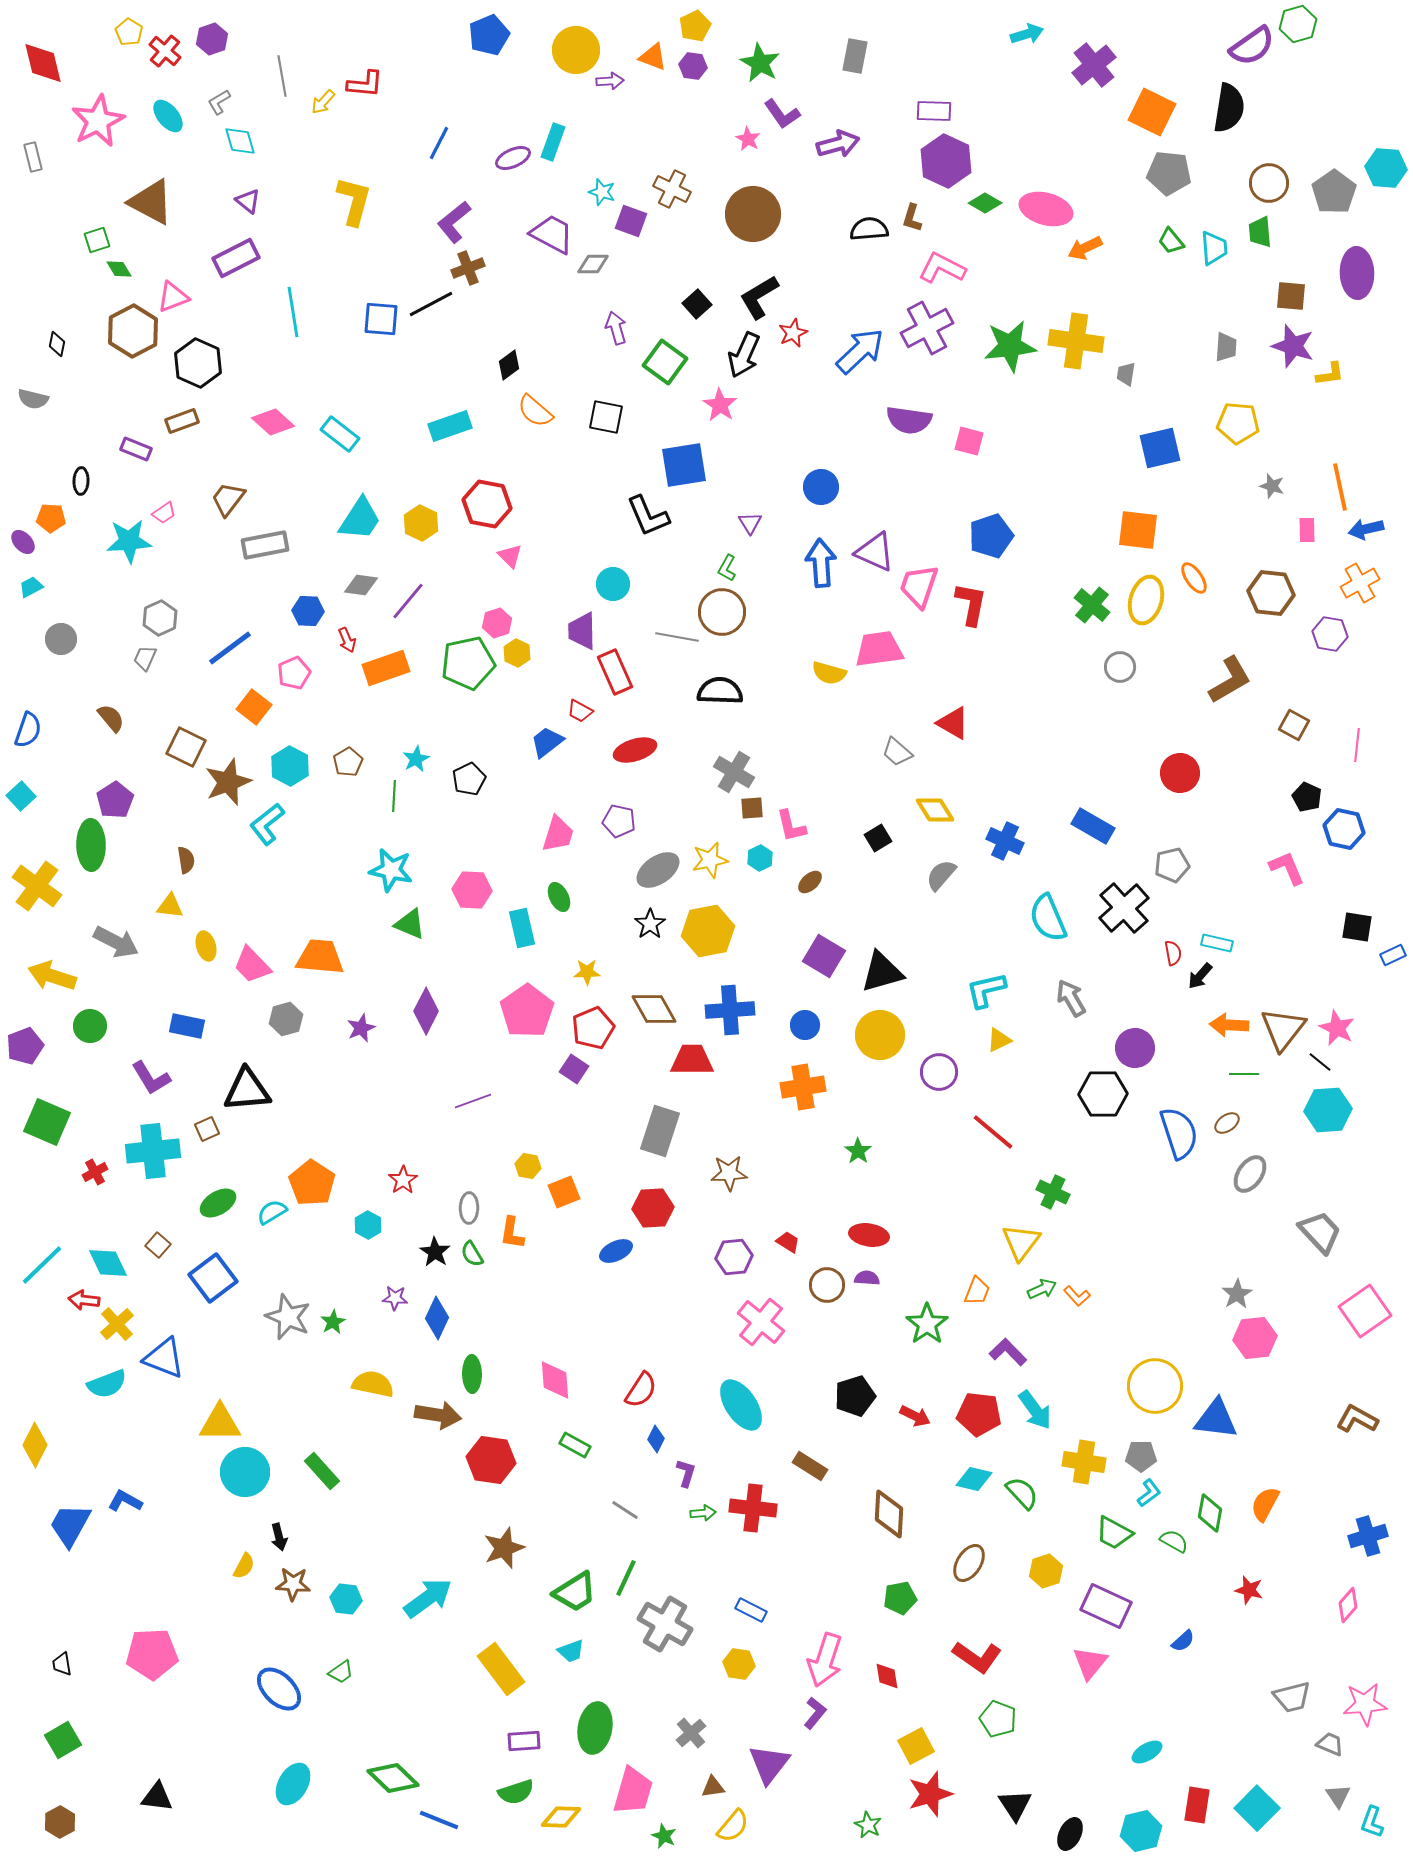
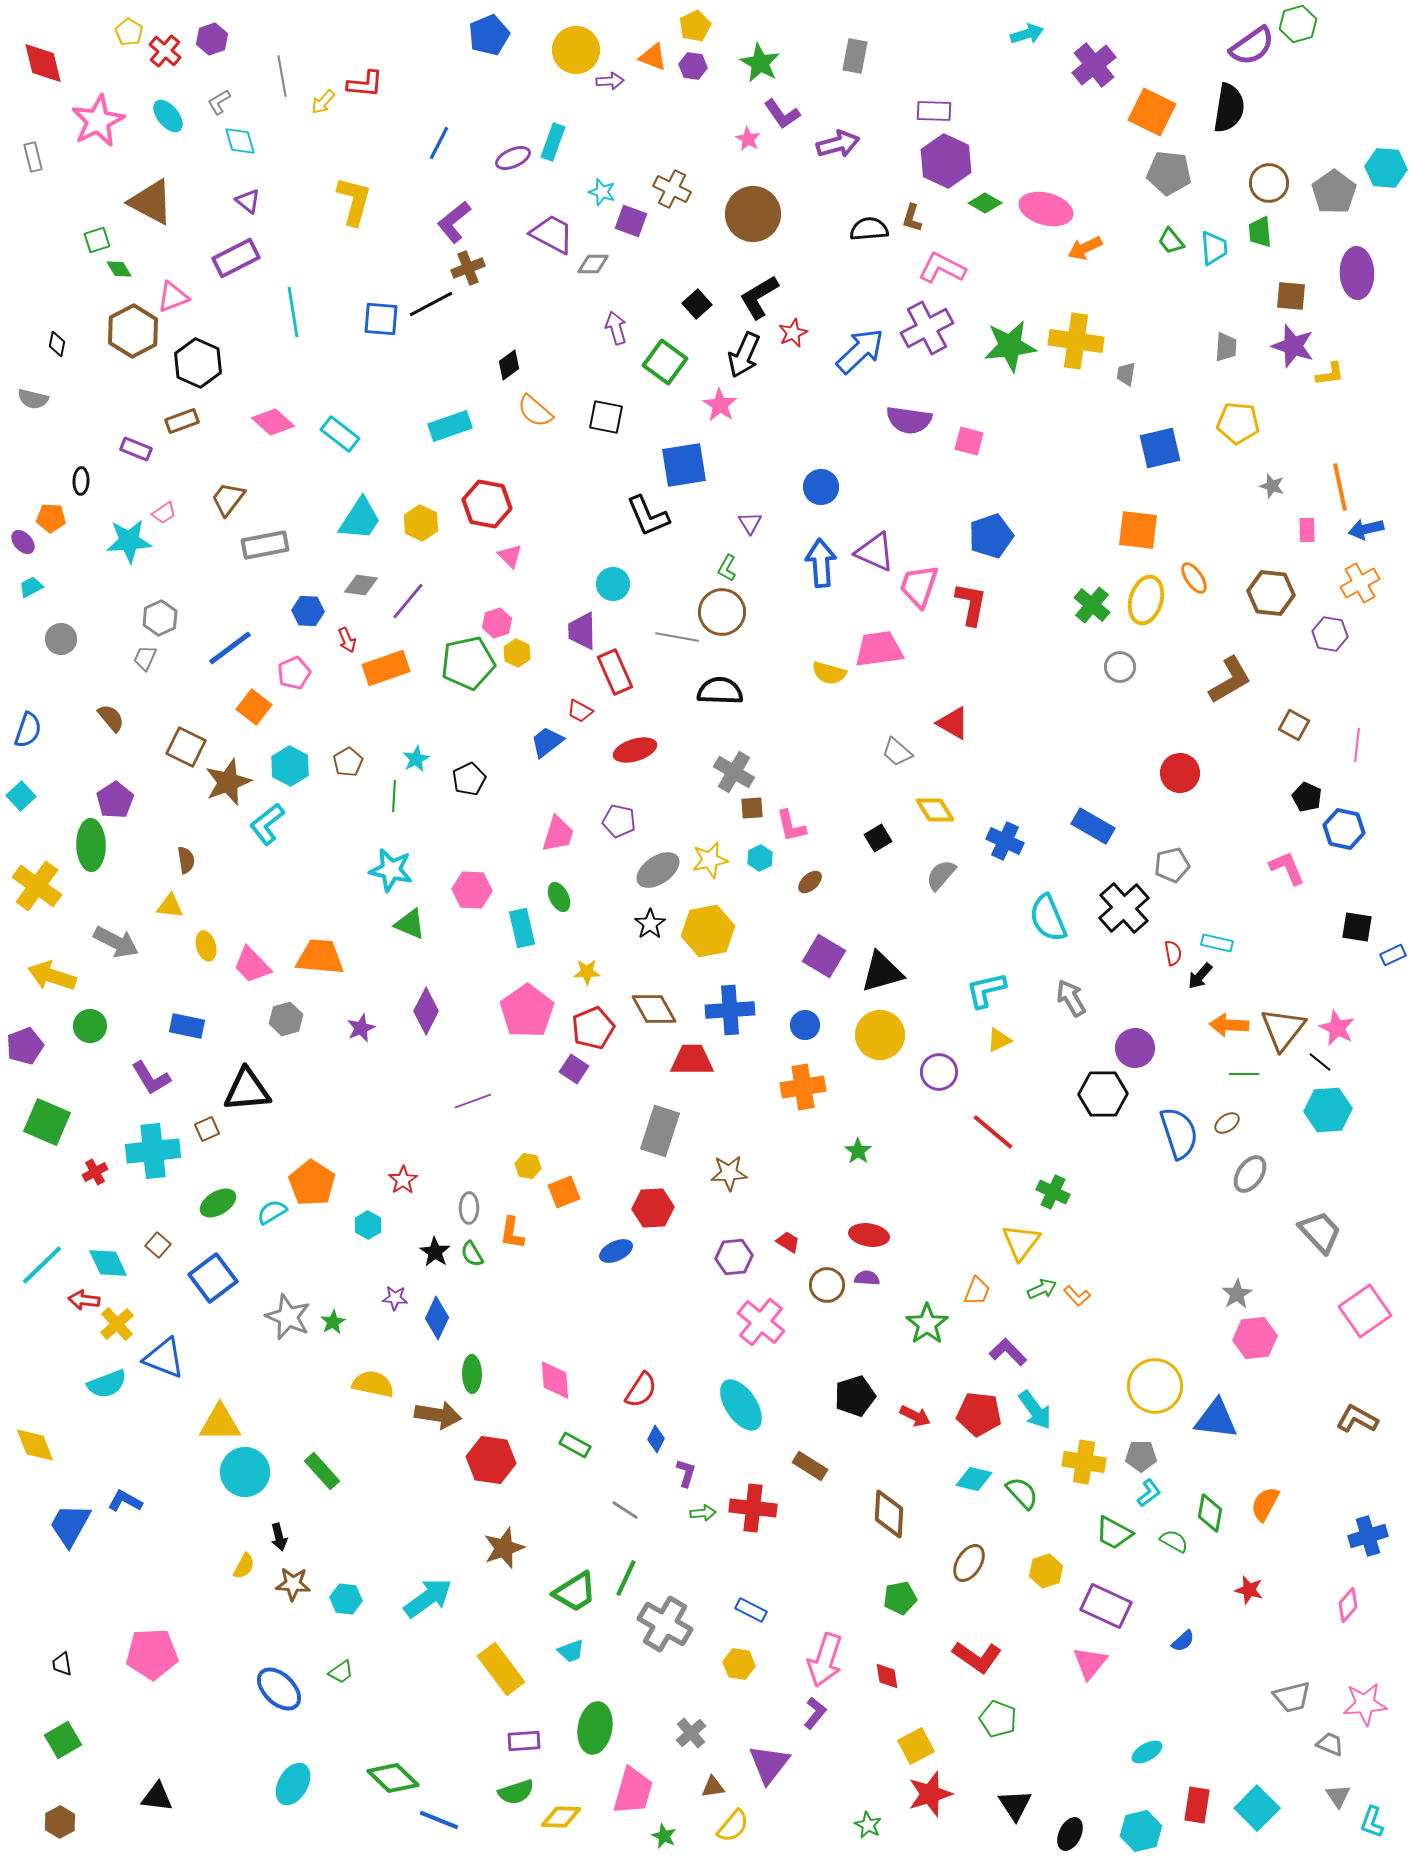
yellow diamond at (35, 1445): rotated 48 degrees counterclockwise
